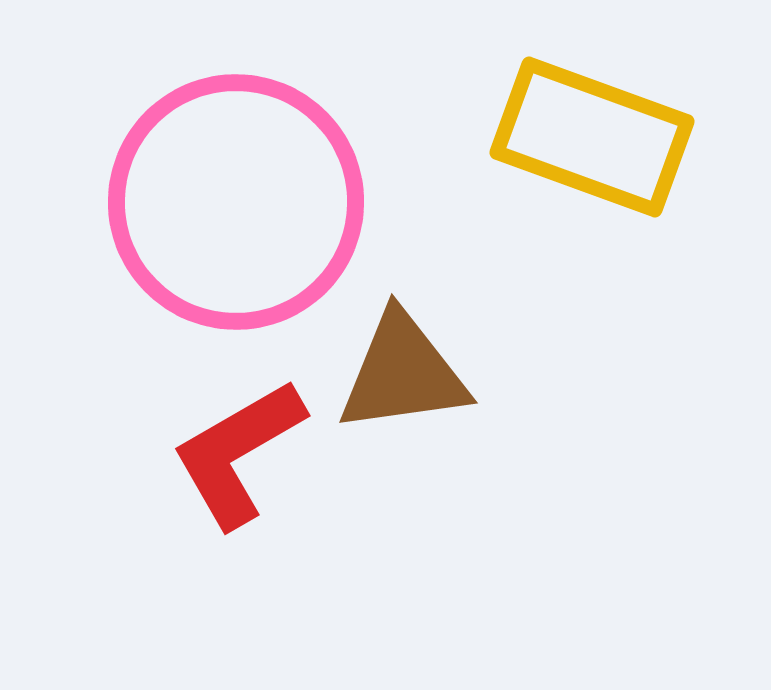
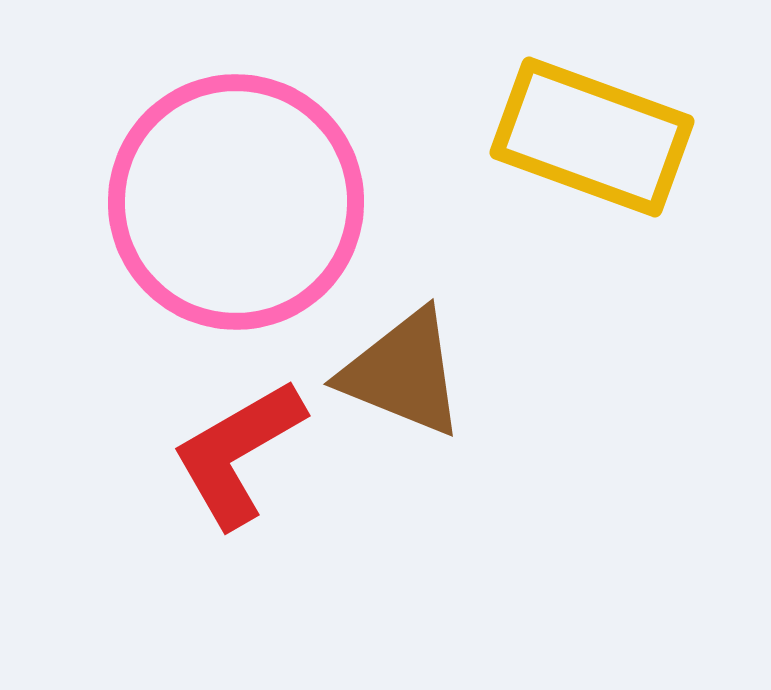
brown triangle: rotated 30 degrees clockwise
